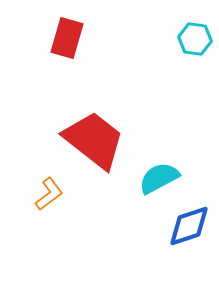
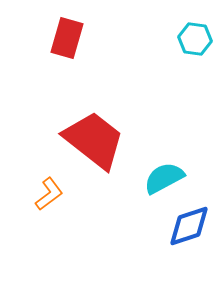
cyan semicircle: moved 5 px right
